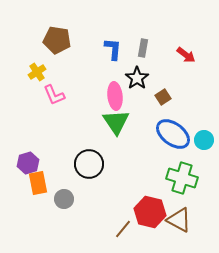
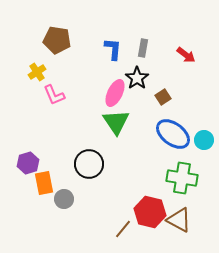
pink ellipse: moved 3 px up; rotated 32 degrees clockwise
green cross: rotated 8 degrees counterclockwise
orange rectangle: moved 6 px right
